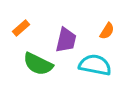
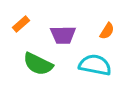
orange rectangle: moved 4 px up
purple trapezoid: moved 3 px left, 5 px up; rotated 76 degrees clockwise
